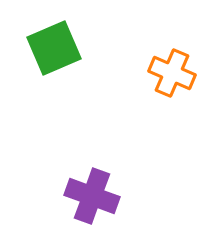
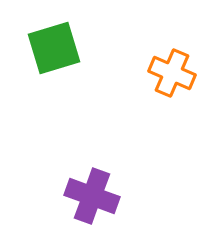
green square: rotated 6 degrees clockwise
